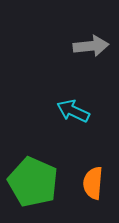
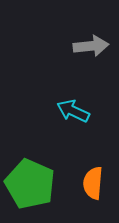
green pentagon: moved 3 px left, 2 px down
